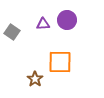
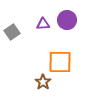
gray square: rotated 21 degrees clockwise
brown star: moved 8 px right, 3 px down
